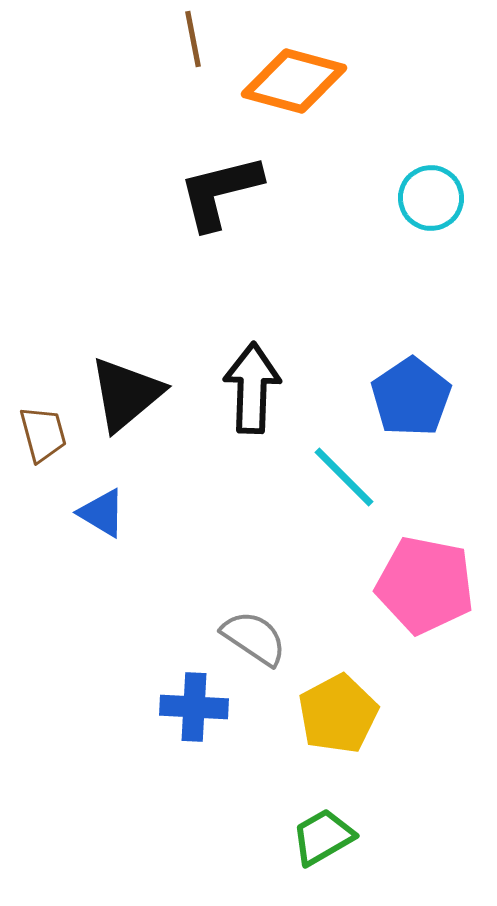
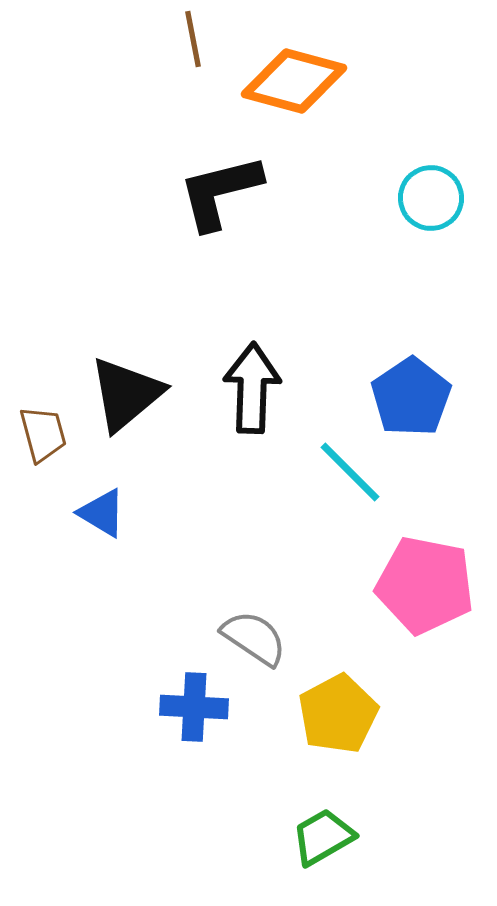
cyan line: moved 6 px right, 5 px up
